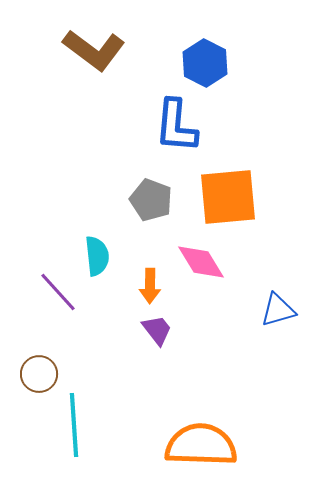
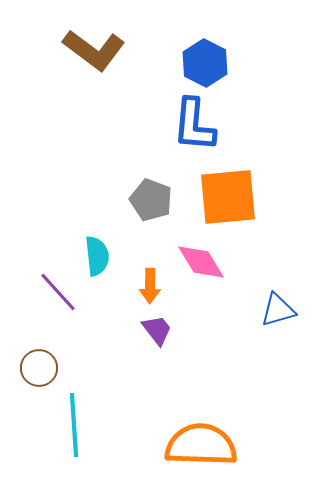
blue L-shape: moved 18 px right, 1 px up
brown circle: moved 6 px up
